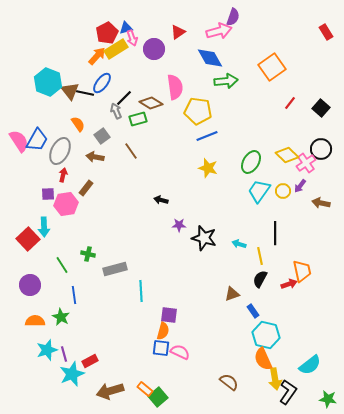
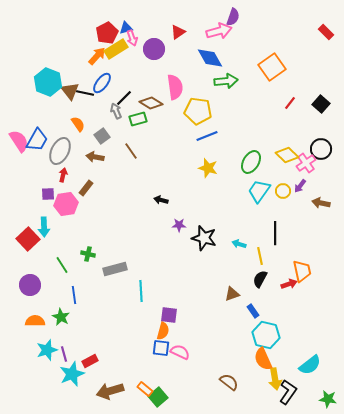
red rectangle at (326, 32): rotated 14 degrees counterclockwise
black square at (321, 108): moved 4 px up
